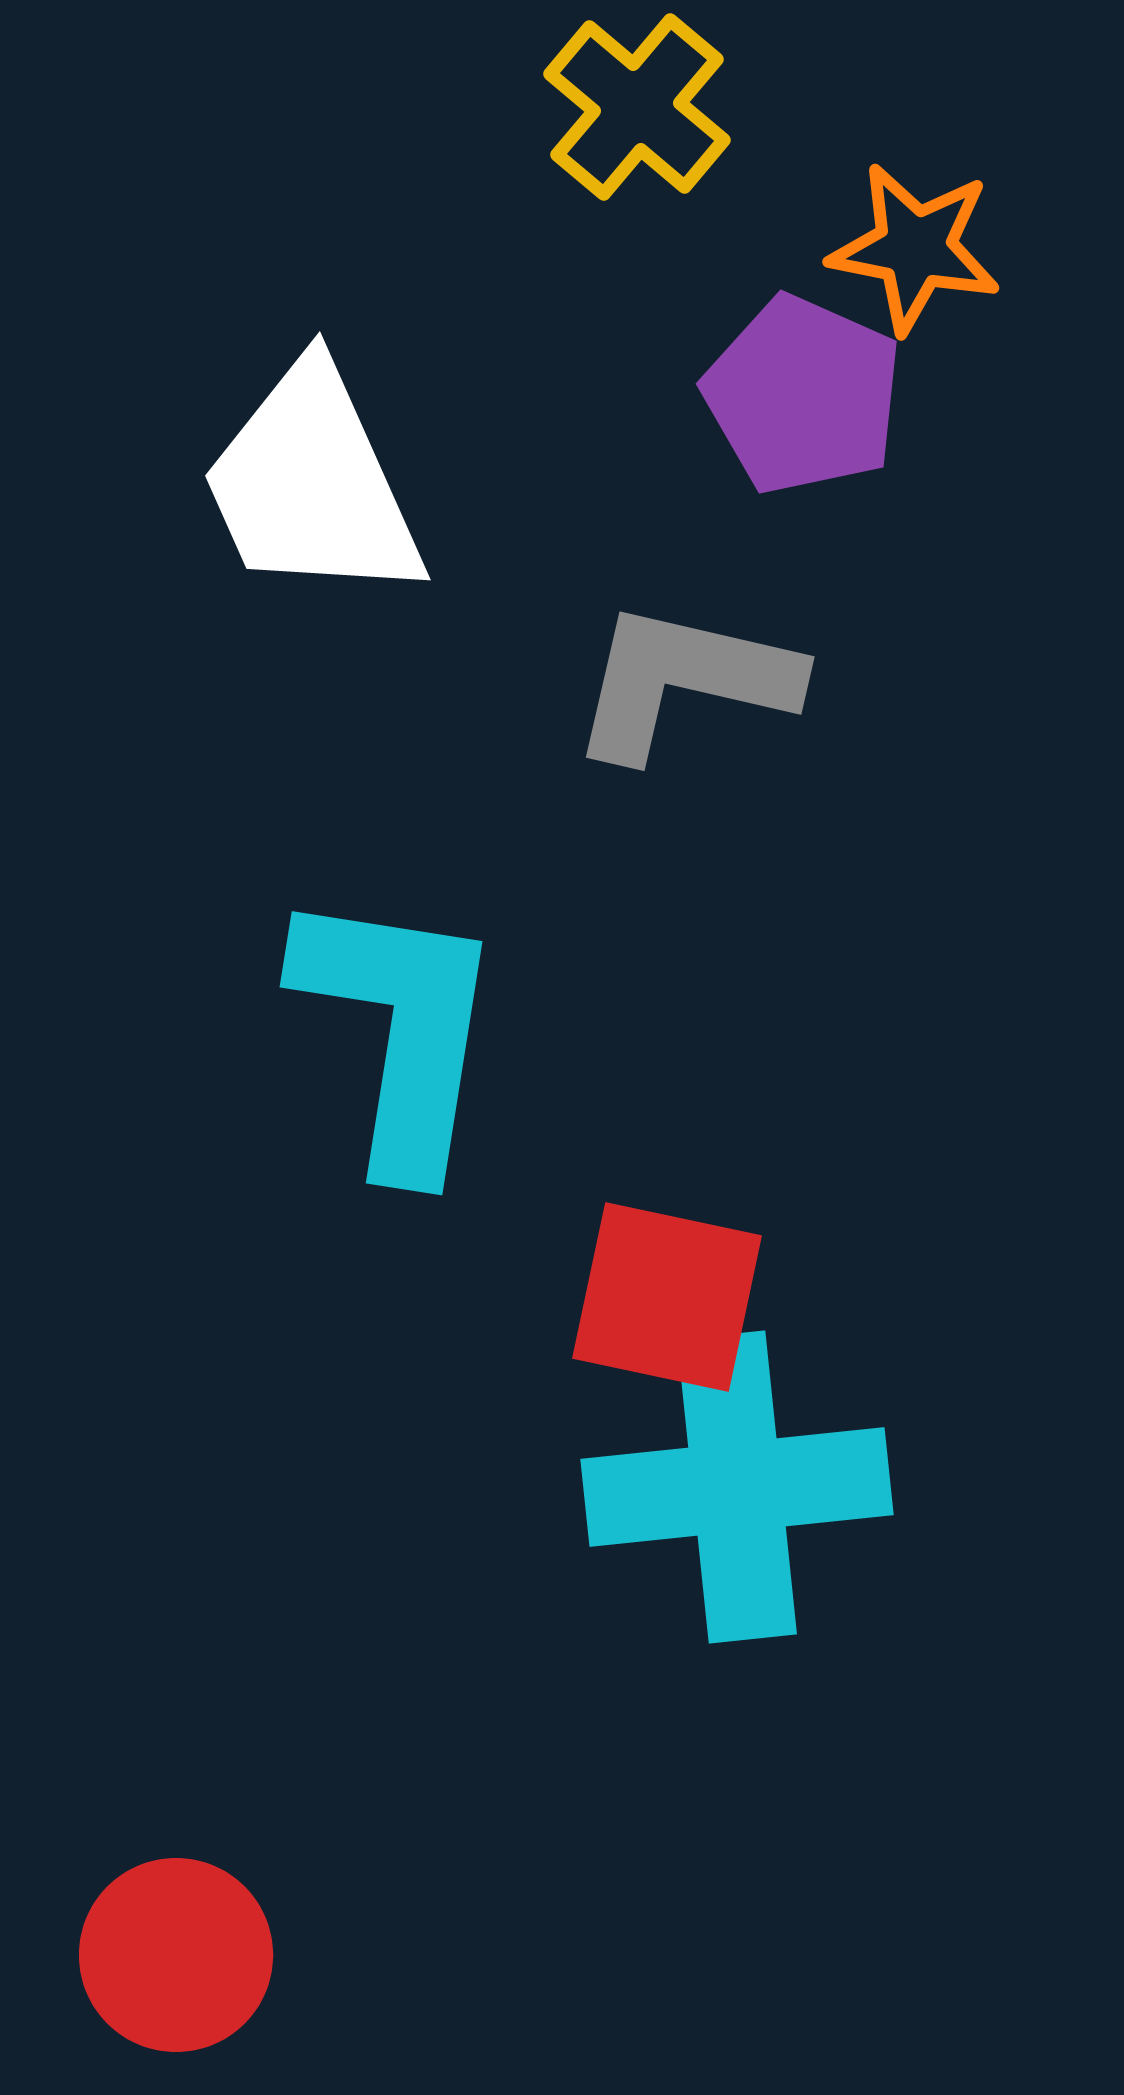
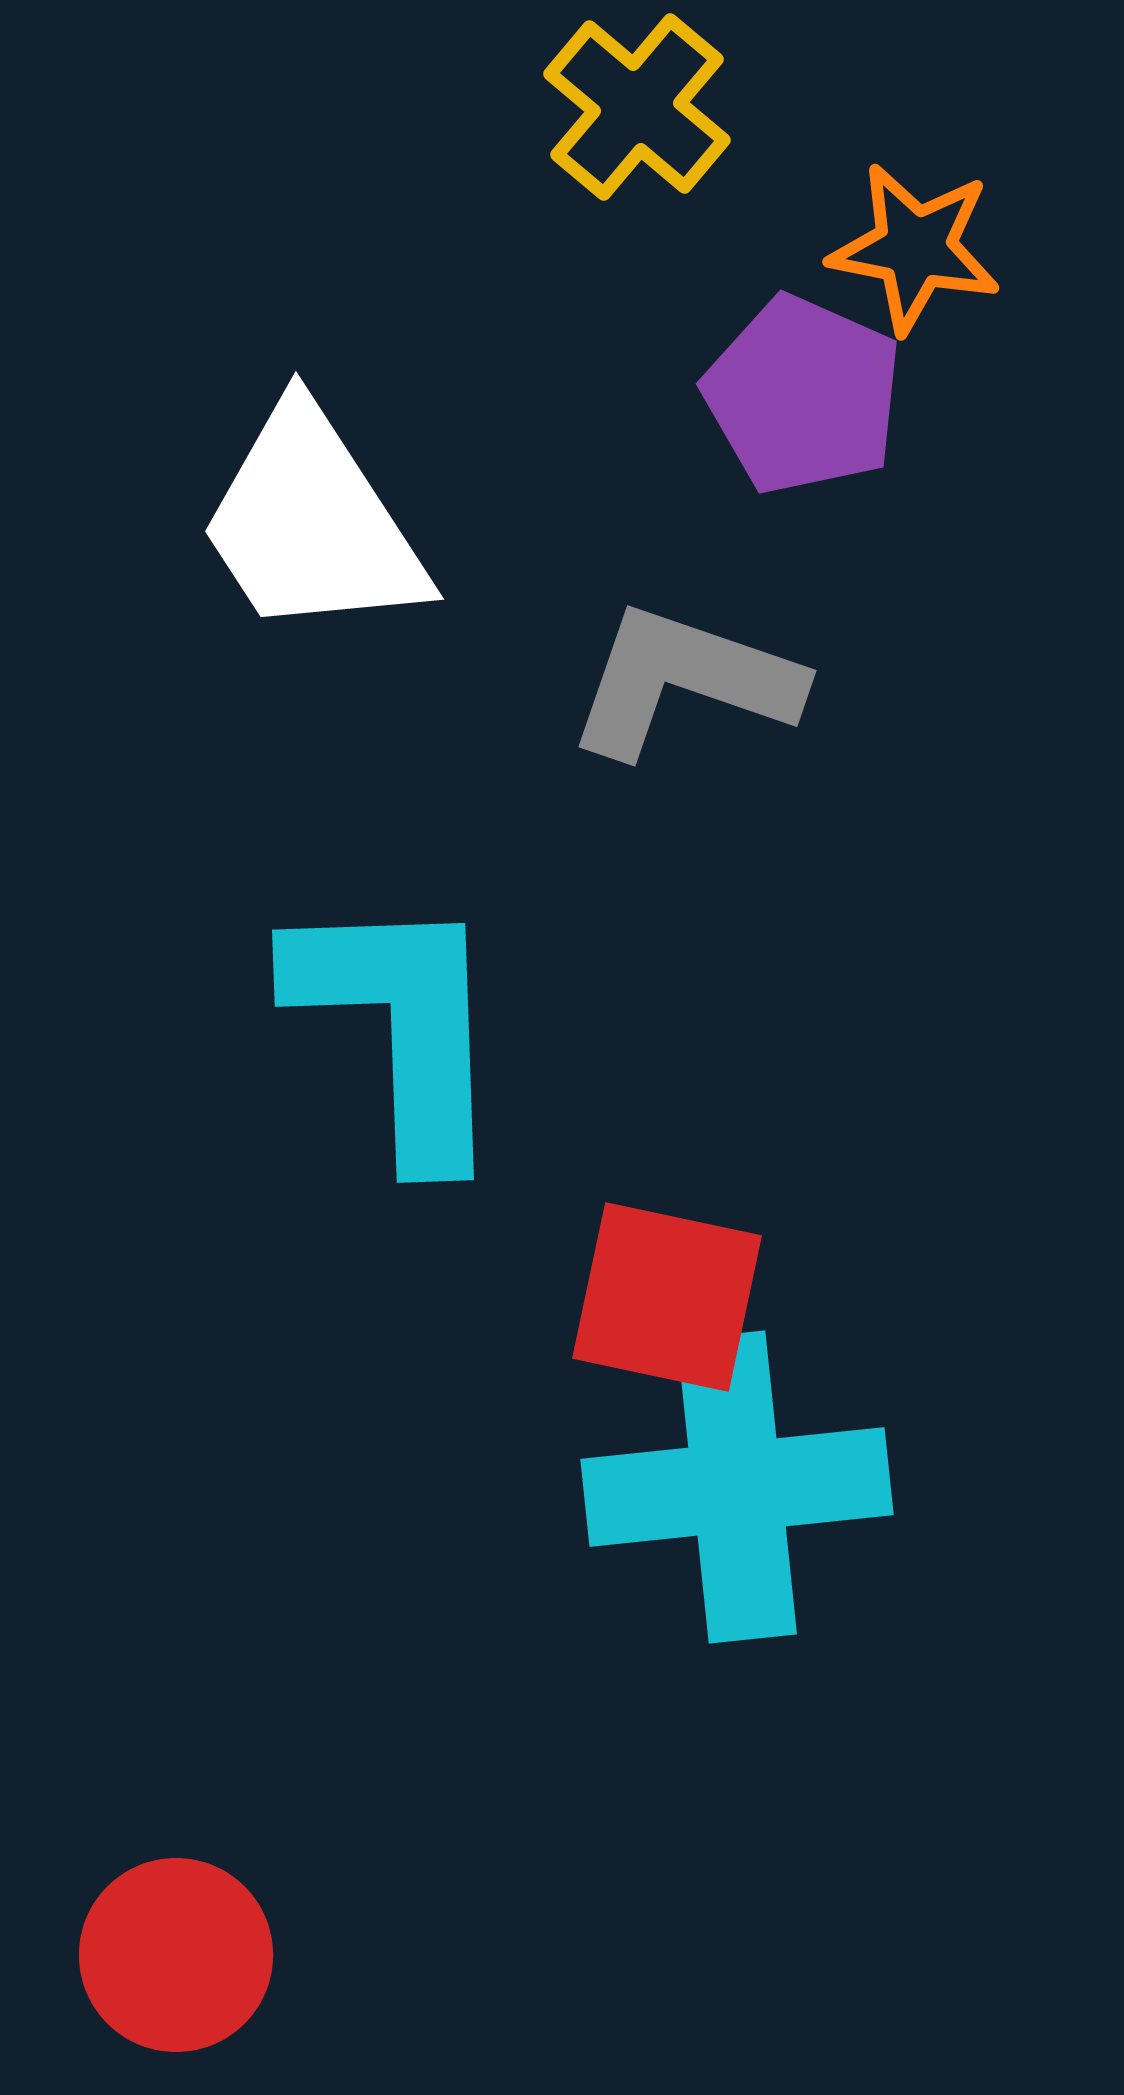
white trapezoid: moved 39 px down; rotated 9 degrees counterclockwise
gray L-shape: rotated 6 degrees clockwise
cyan L-shape: moved 1 px right, 4 px up; rotated 11 degrees counterclockwise
